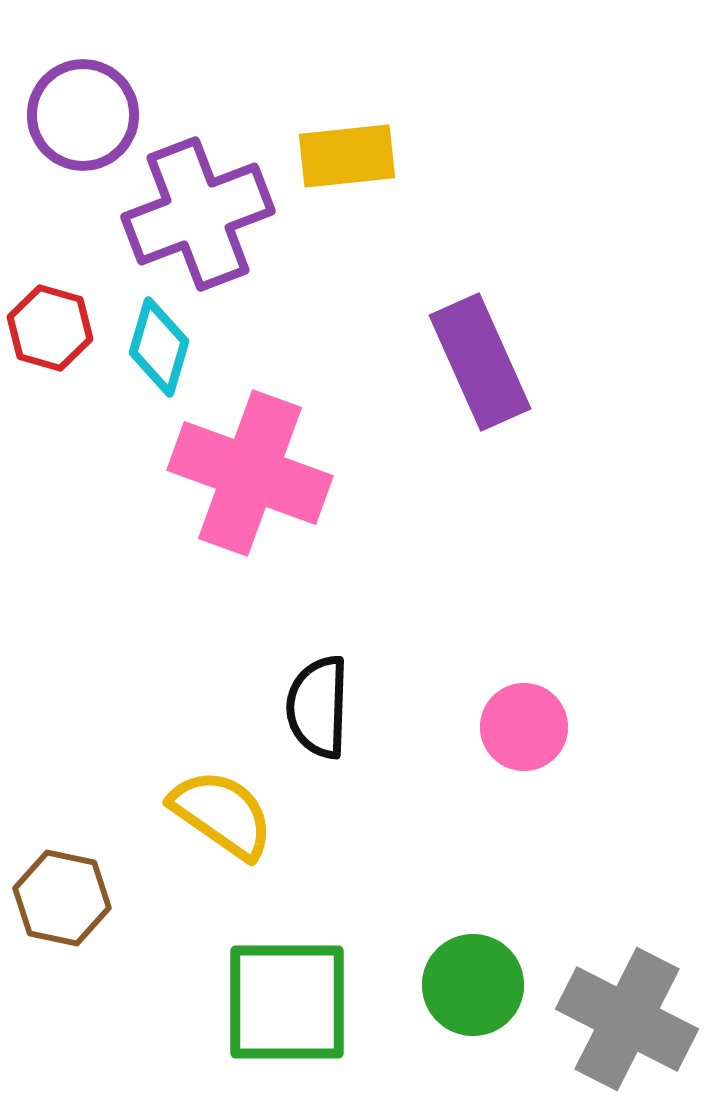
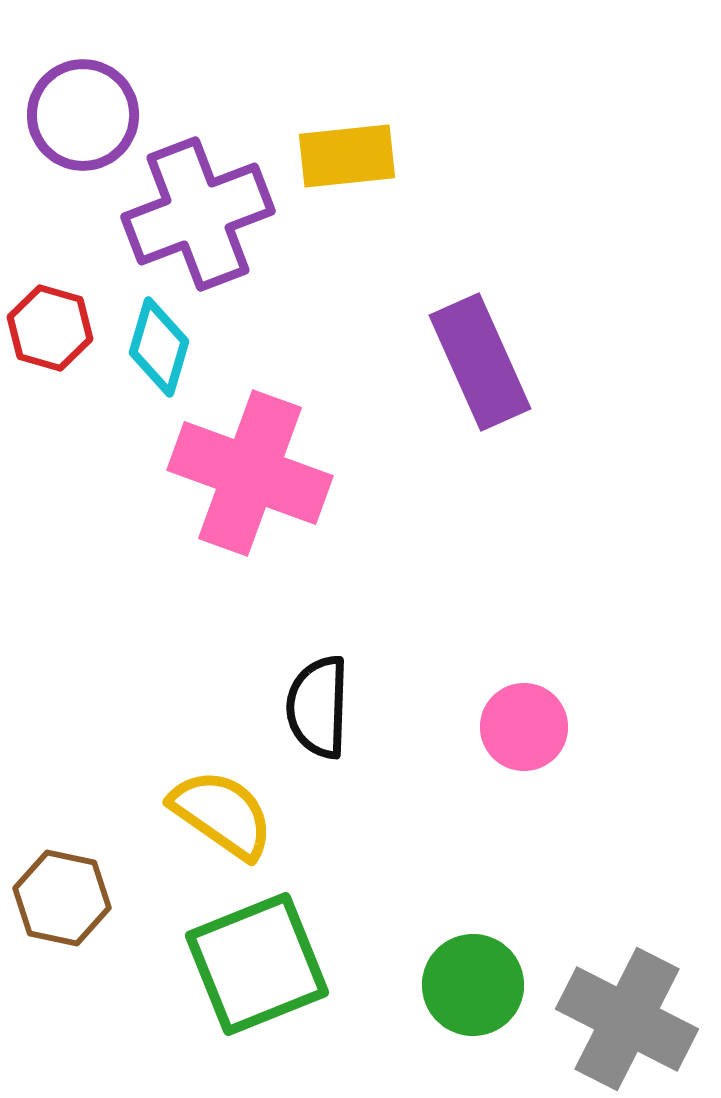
green square: moved 30 px left, 38 px up; rotated 22 degrees counterclockwise
